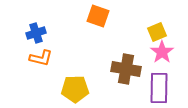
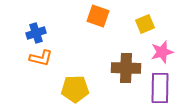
yellow square: moved 12 px left, 8 px up
pink star: rotated 20 degrees clockwise
brown cross: moved 1 px up; rotated 8 degrees counterclockwise
purple rectangle: moved 1 px right
